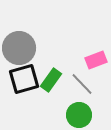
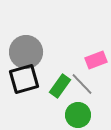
gray circle: moved 7 px right, 4 px down
green rectangle: moved 9 px right, 6 px down
green circle: moved 1 px left
